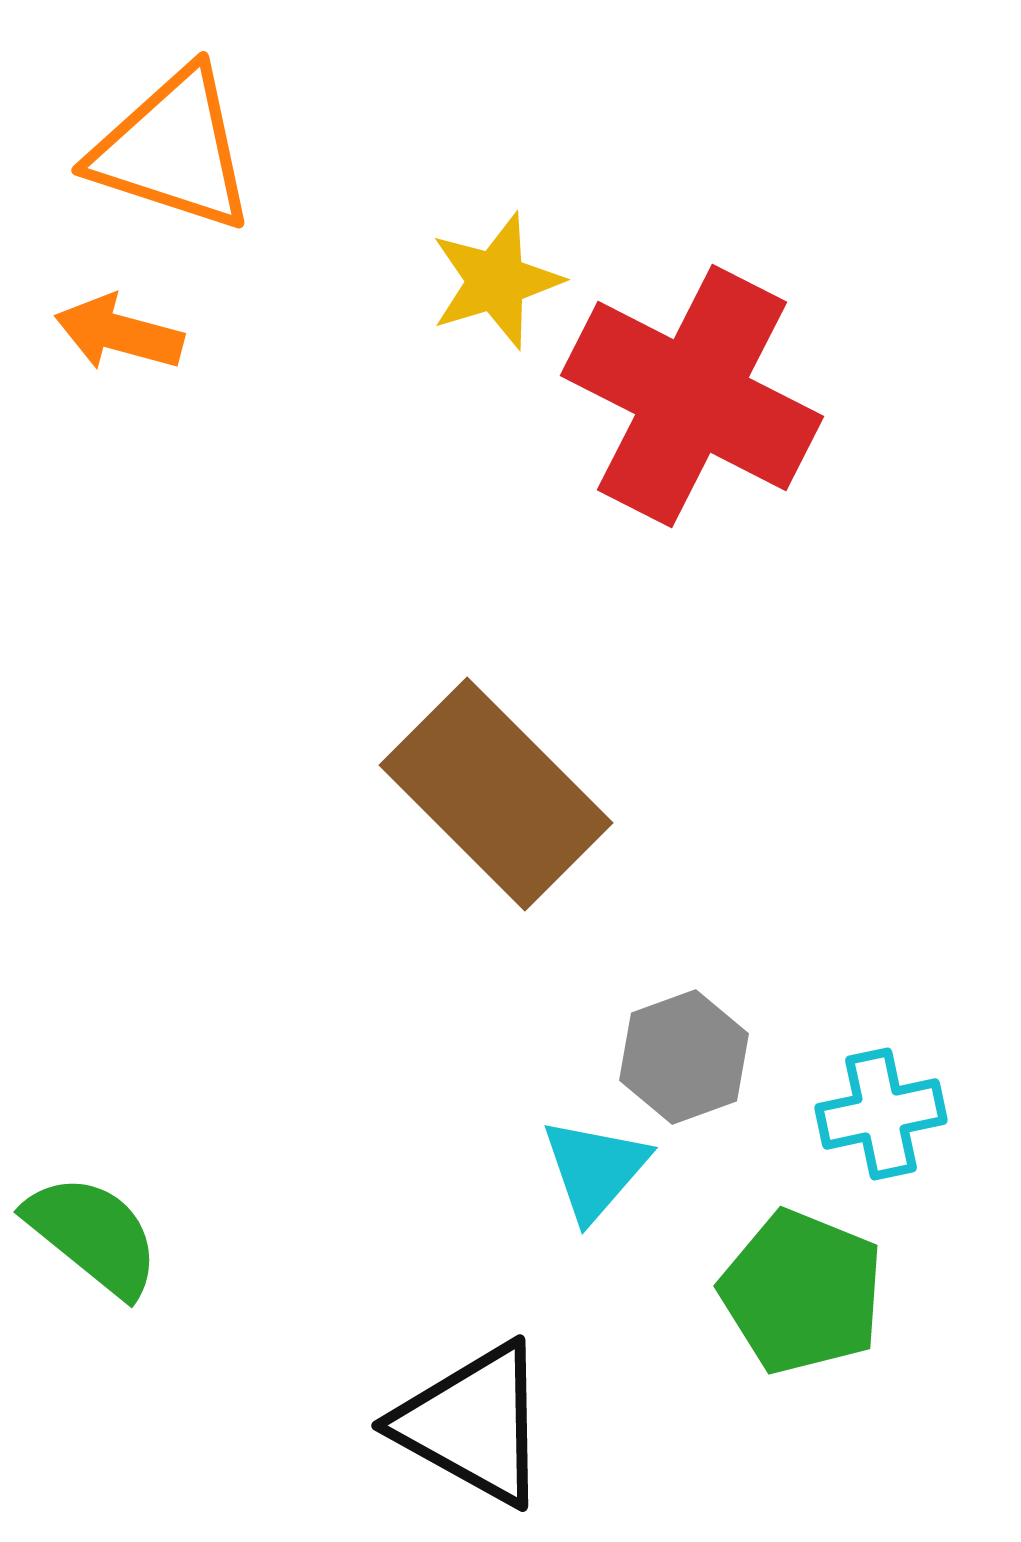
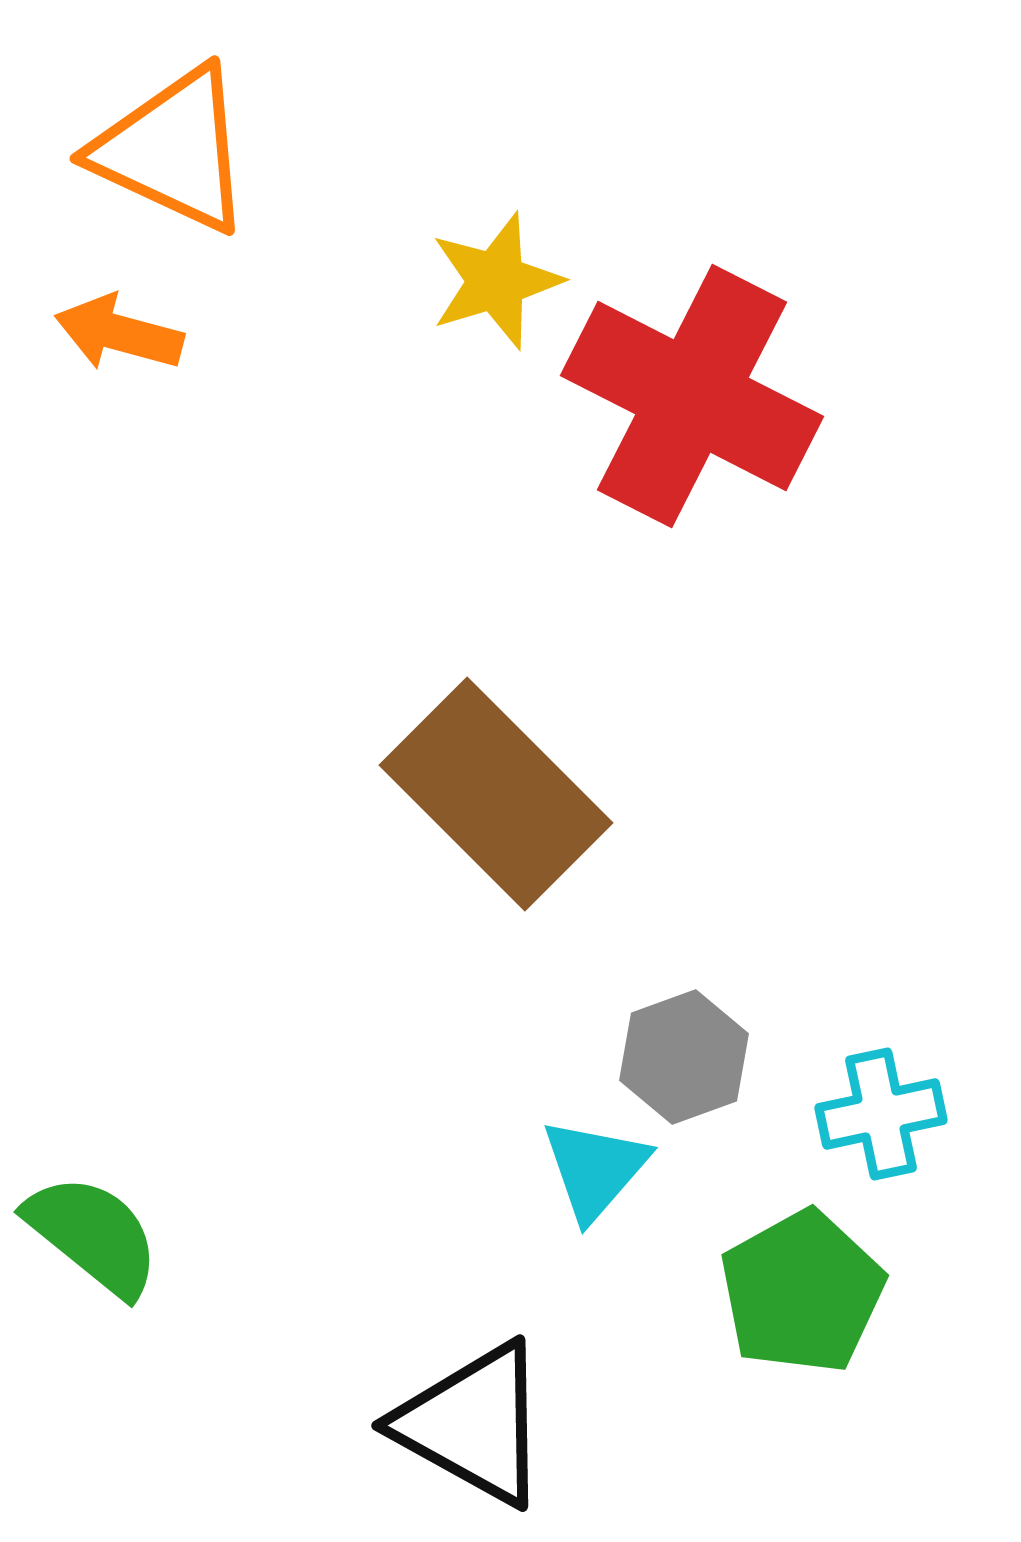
orange triangle: rotated 7 degrees clockwise
green pentagon: rotated 21 degrees clockwise
